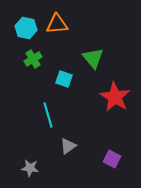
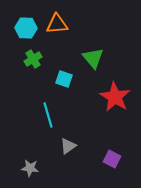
cyan hexagon: rotated 10 degrees counterclockwise
